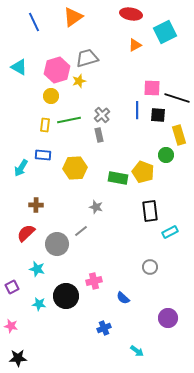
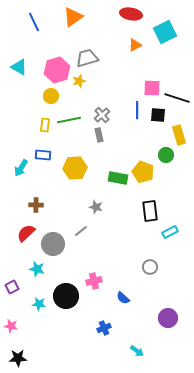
gray circle at (57, 244): moved 4 px left
